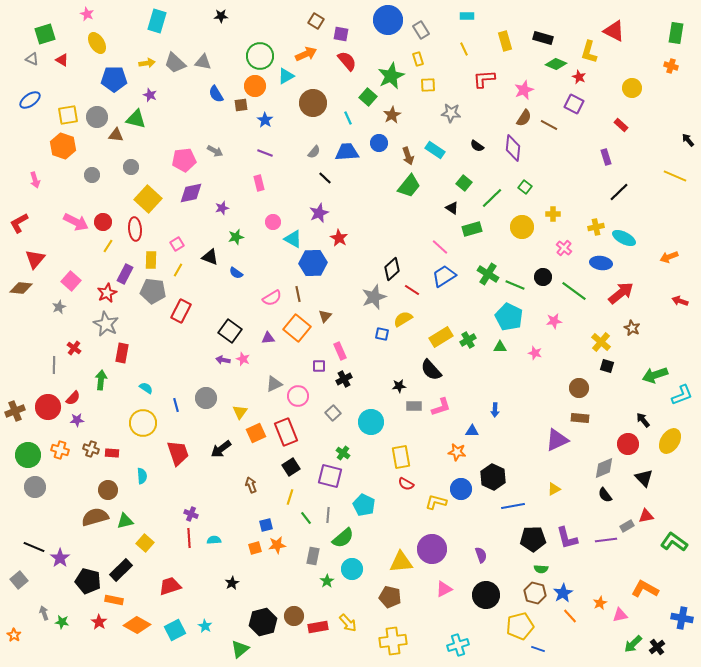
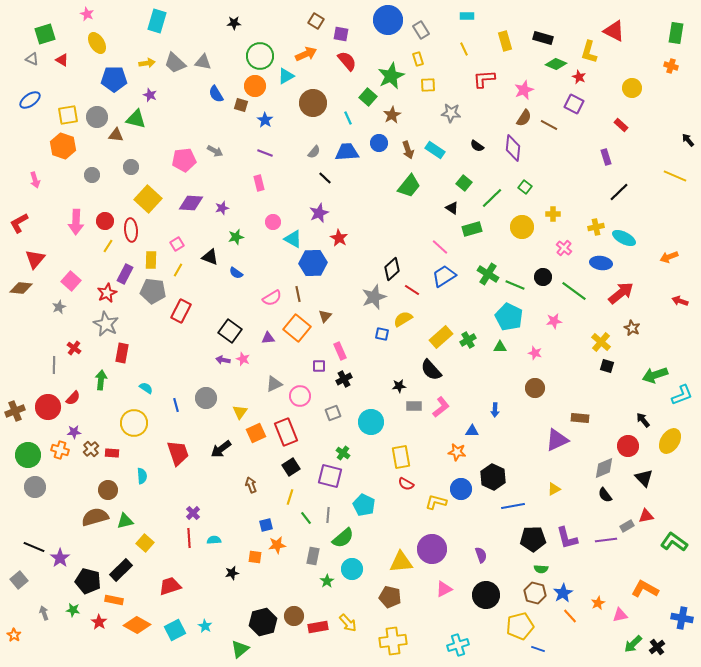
black star at (221, 16): moved 13 px right, 7 px down
brown square at (241, 105): rotated 24 degrees clockwise
brown arrow at (408, 156): moved 6 px up
purple diamond at (191, 193): moved 10 px down; rotated 15 degrees clockwise
pink arrow at (76, 222): rotated 65 degrees clockwise
red circle at (103, 222): moved 2 px right, 1 px up
red ellipse at (135, 229): moved 4 px left, 1 px down
yellow rectangle at (441, 337): rotated 10 degrees counterclockwise
brown circle at (579, 388): moved 44 px left
pink circle at (298, 396): moved 2 px right
pink L-shape at (441, 407): rotated 20 degrees counterclockwise
gray square at (333, 413): rotated 21 degrees clockwise
purple star at (77, 420): moved 3 px left, 12 px down
yellow circle at (143, 423): moved 9 px left
red circle at (628, 444): moved 2 px down
brown cross at (91, 449): rotated 28 degrees clockwise
purple cross at (191, 514): moved 2 px right, 1 px up; rotated 24 degrees clockwise
orange square at (255, 548): moved 9 px down; rotated 24 degrees clockwise
black star at (232, 583): moved 10 px up; rotated 16 degrees clockwise
orange star at (600, 603): moved 2 px left
green star at (62, 622): moved 11 px right, 12 px up
